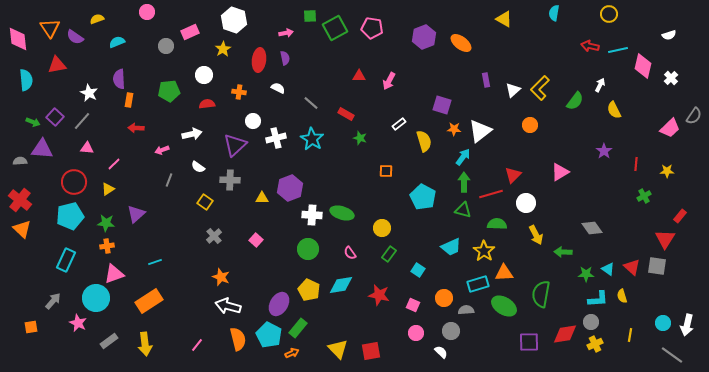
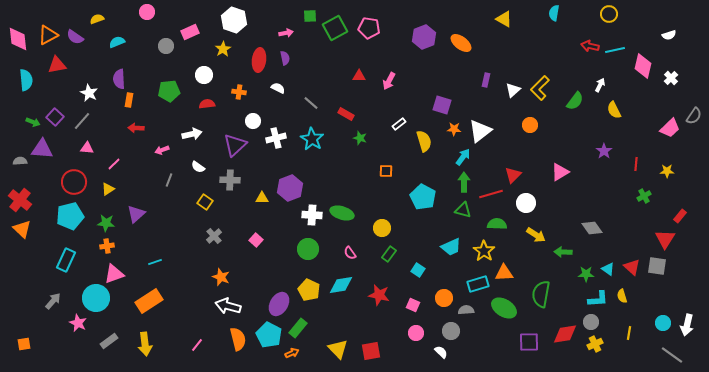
orange triangle at (50, 28): moved 2 px left, 7 px down; rotated 35 degrees clockwise
pink pentagon at (372, 28): moved 3 px left
cyan line at (618, 50): moved 3 px left
purple rectangle at (486, 80): rotated 24 degrees clockwise
yellow arrow at (536, 235): rotated 30 degrees counterclockwise
green ellipse at (504, 306): moved 2 px down
orange square at (31, 327): moved 7 px left, 17 px down
yellow line at (630, 335): moved 1 px left, 2 px up
